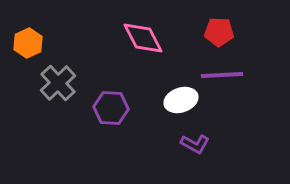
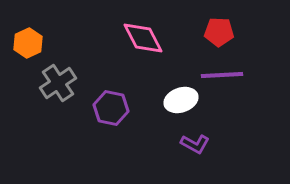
gray cross: rotated 9 degrees clockwise
purple hexagon: rotated 8 degrees clockwise
